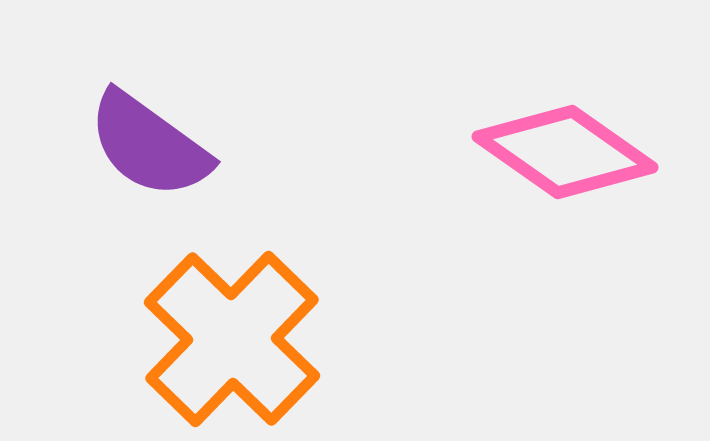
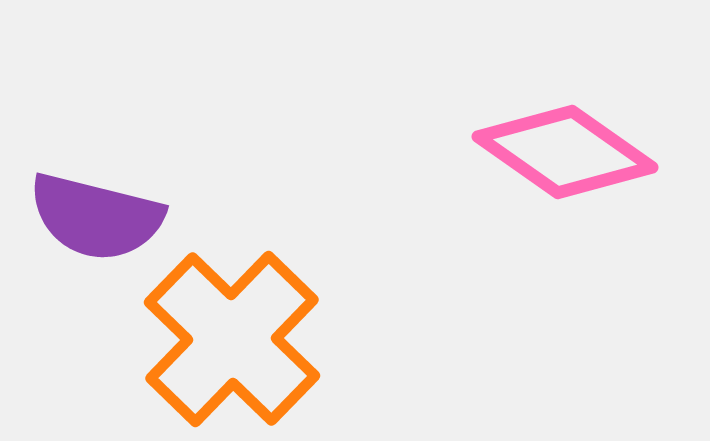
purple semicircle: moved 53 px left, 72 px down; rotated 22 degrees counterclockwise
